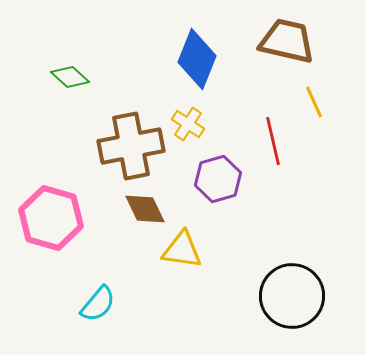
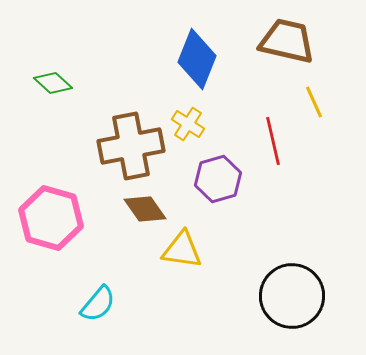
green diamond: moved 17 px left, 6 px down
brown diamond: rotated 9 degrees counterclockwise
